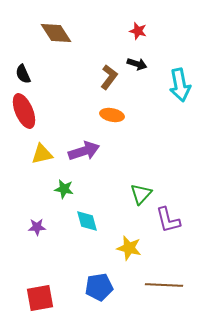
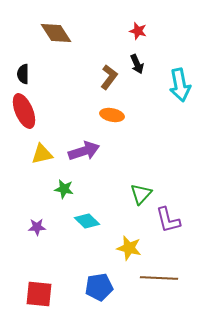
black arrow: rotated 48 degrees clockwise
black semicircle: rotated 24 degrees clockwise
cyan diamond: rotated 30 degrees counterclockwise
brown line: moved 5 px left, 7 px up
red square: moved 1 px left, 4 px up; rotated 16 degrees clockwise
